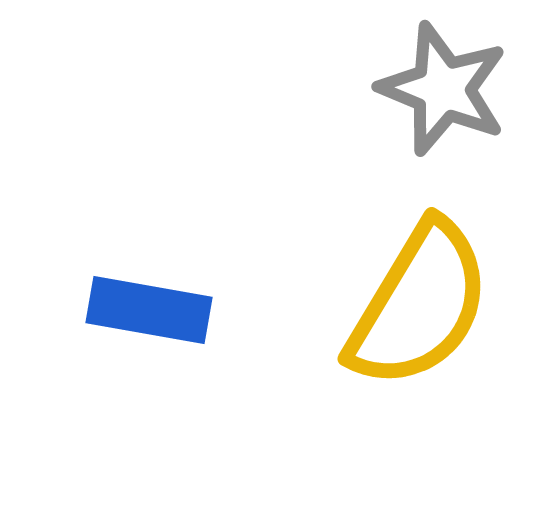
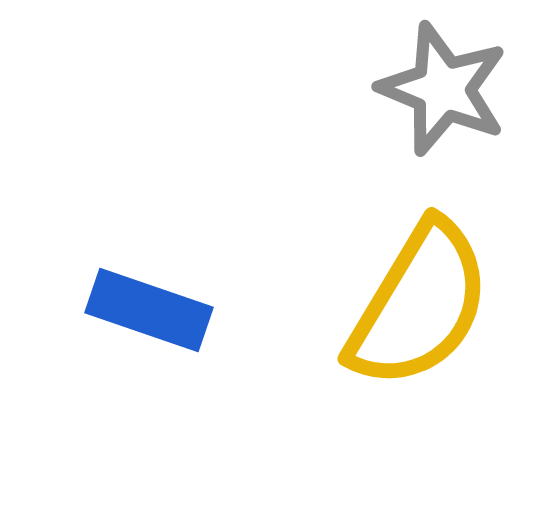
blue rectangle: rotated 9 degrees clockwise
